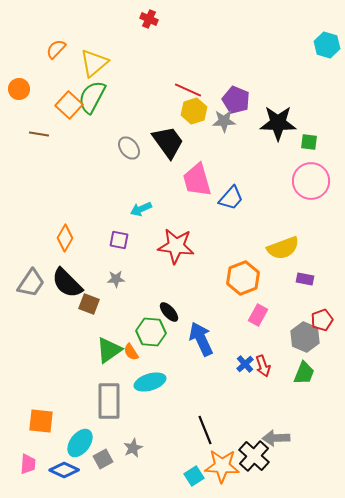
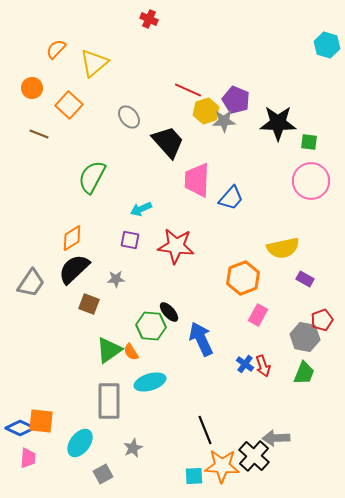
orange circle at (19, 89): moved 13 px right, 1 px up
green semicircle at (92, 97): moved 80 px down
yellow hexagon at (194, 111): moved 12 px right
brown line at (39, 134): rotated 12 degrees clockwise
black trapezoid at (168, 142): rotated 6 degrees counterclockwise
gray ellipse at (129, 148): moved 31 px up
pink trapezoid at (197, 180): rotated 18 degrees clockwise
orange diamond at (65, 238): moved 7 px right; rotated 28 degrees clockwise
purple square at (119, 240): moved 11 px right
yellow semicircle at (283, 248): rotated 8 degrees clockwise
purple rectangle at (305, 279): rotated 18 degrees clockwise
black semicircle at (67, 283): moved 7 px right, 14 px up; rotated 92 degrees clockwise
green hexagon at (151, 332): moved 6 px up
gray hexagon at (305, 337): rotated 12 degrees counterclockwise
blue cross at (245, 364): rotated 12 degrees counterclockwise
gray square at (103, 459): moved 15 px down
pink trapezoid at (28, 464): moved 6 px up
blue diamond at (64, 470): moved 44 px left, 42 px up
cyan square at (194, 476): rotated 30 degrees clockwise
